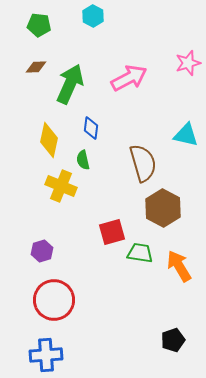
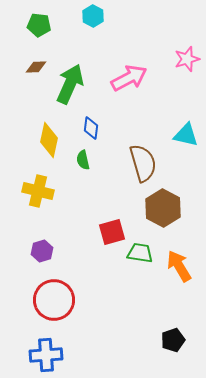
pink star: moved 1 px left, 4 px up
yellow cross: moved 23 px left, 5 px down; rotated 8 degrees counterclockwise
